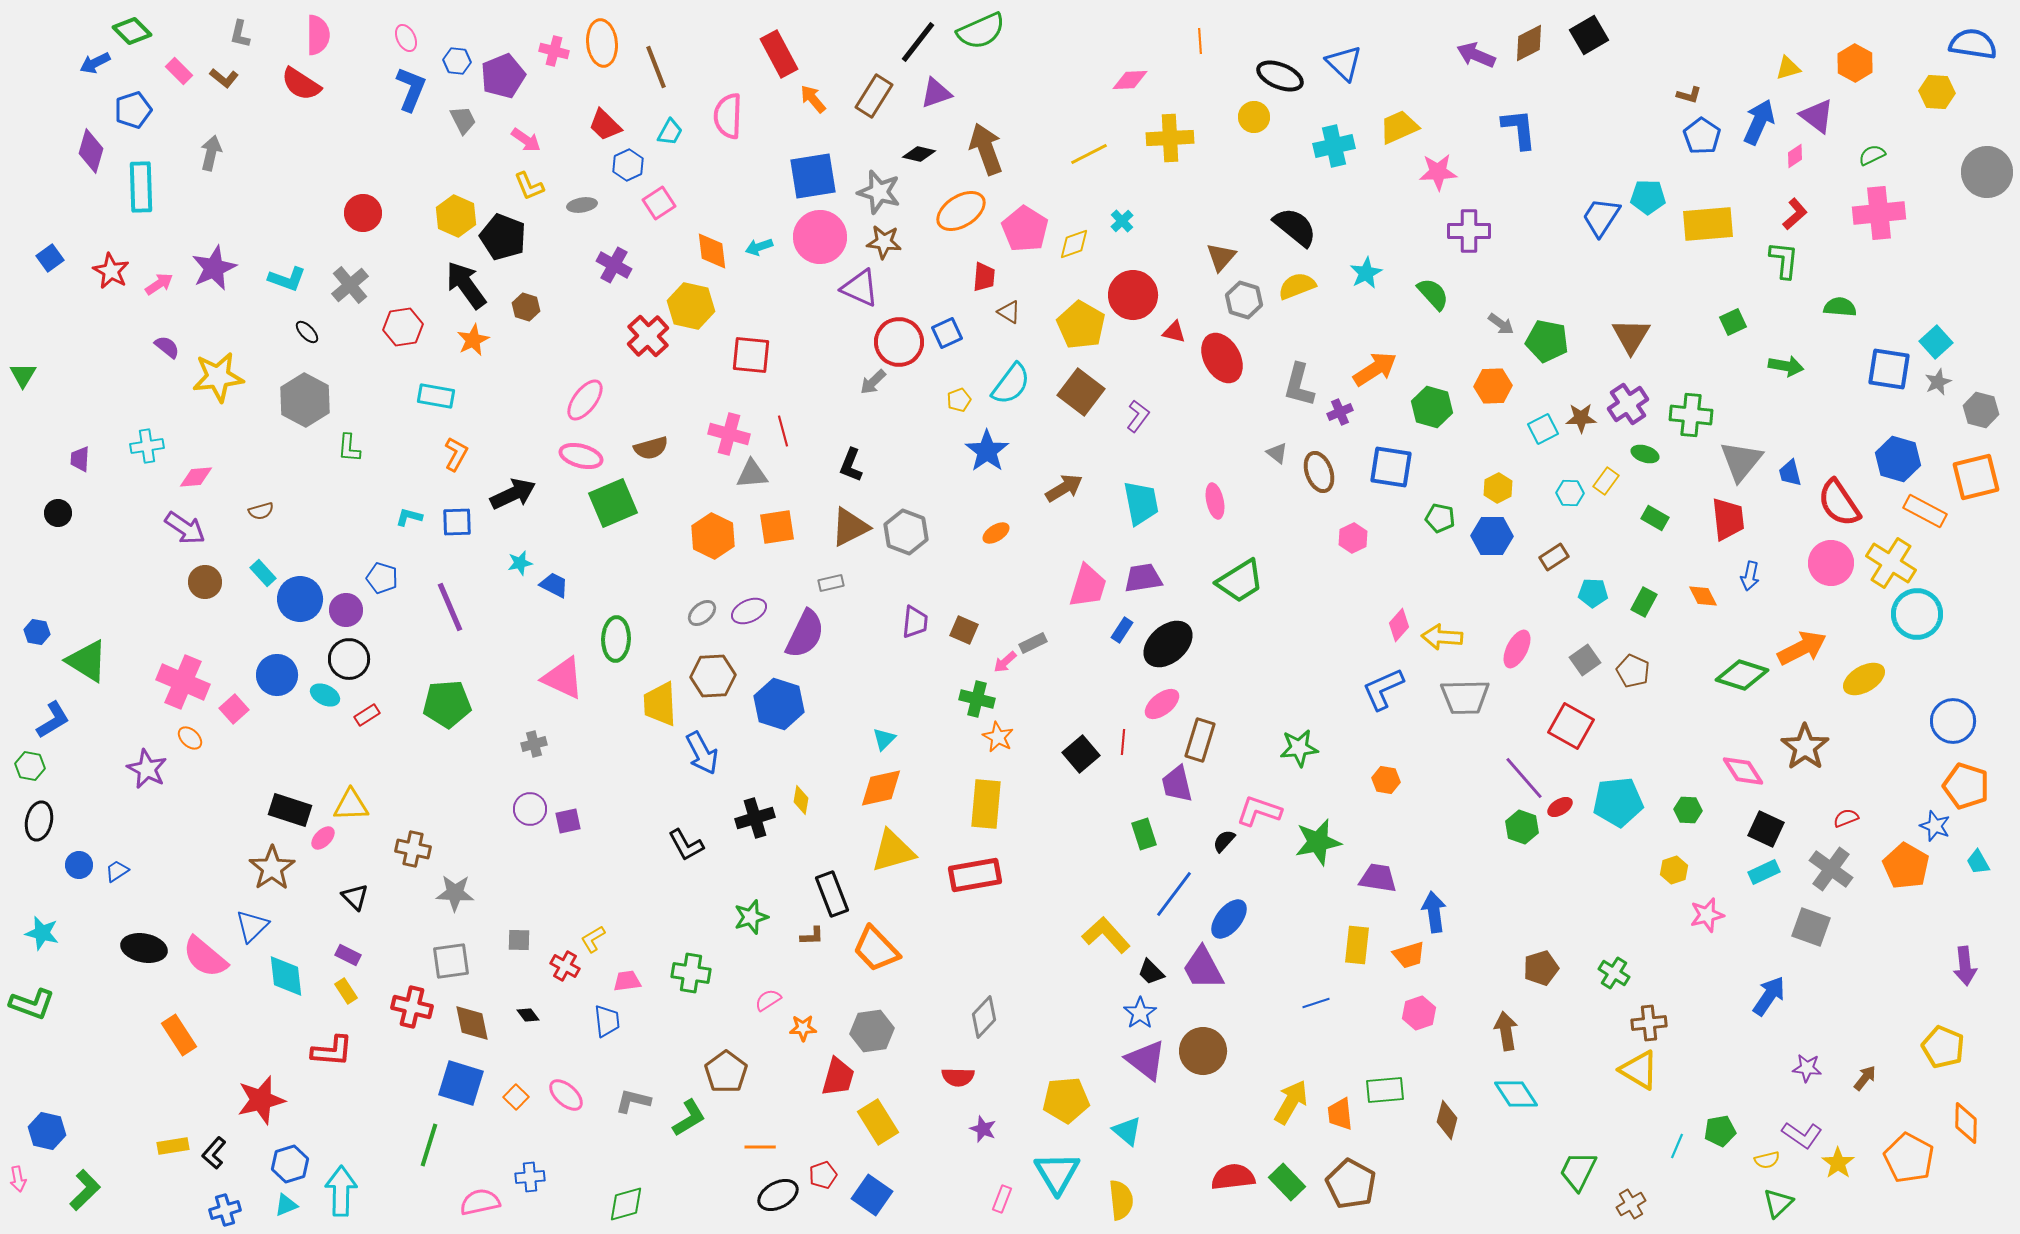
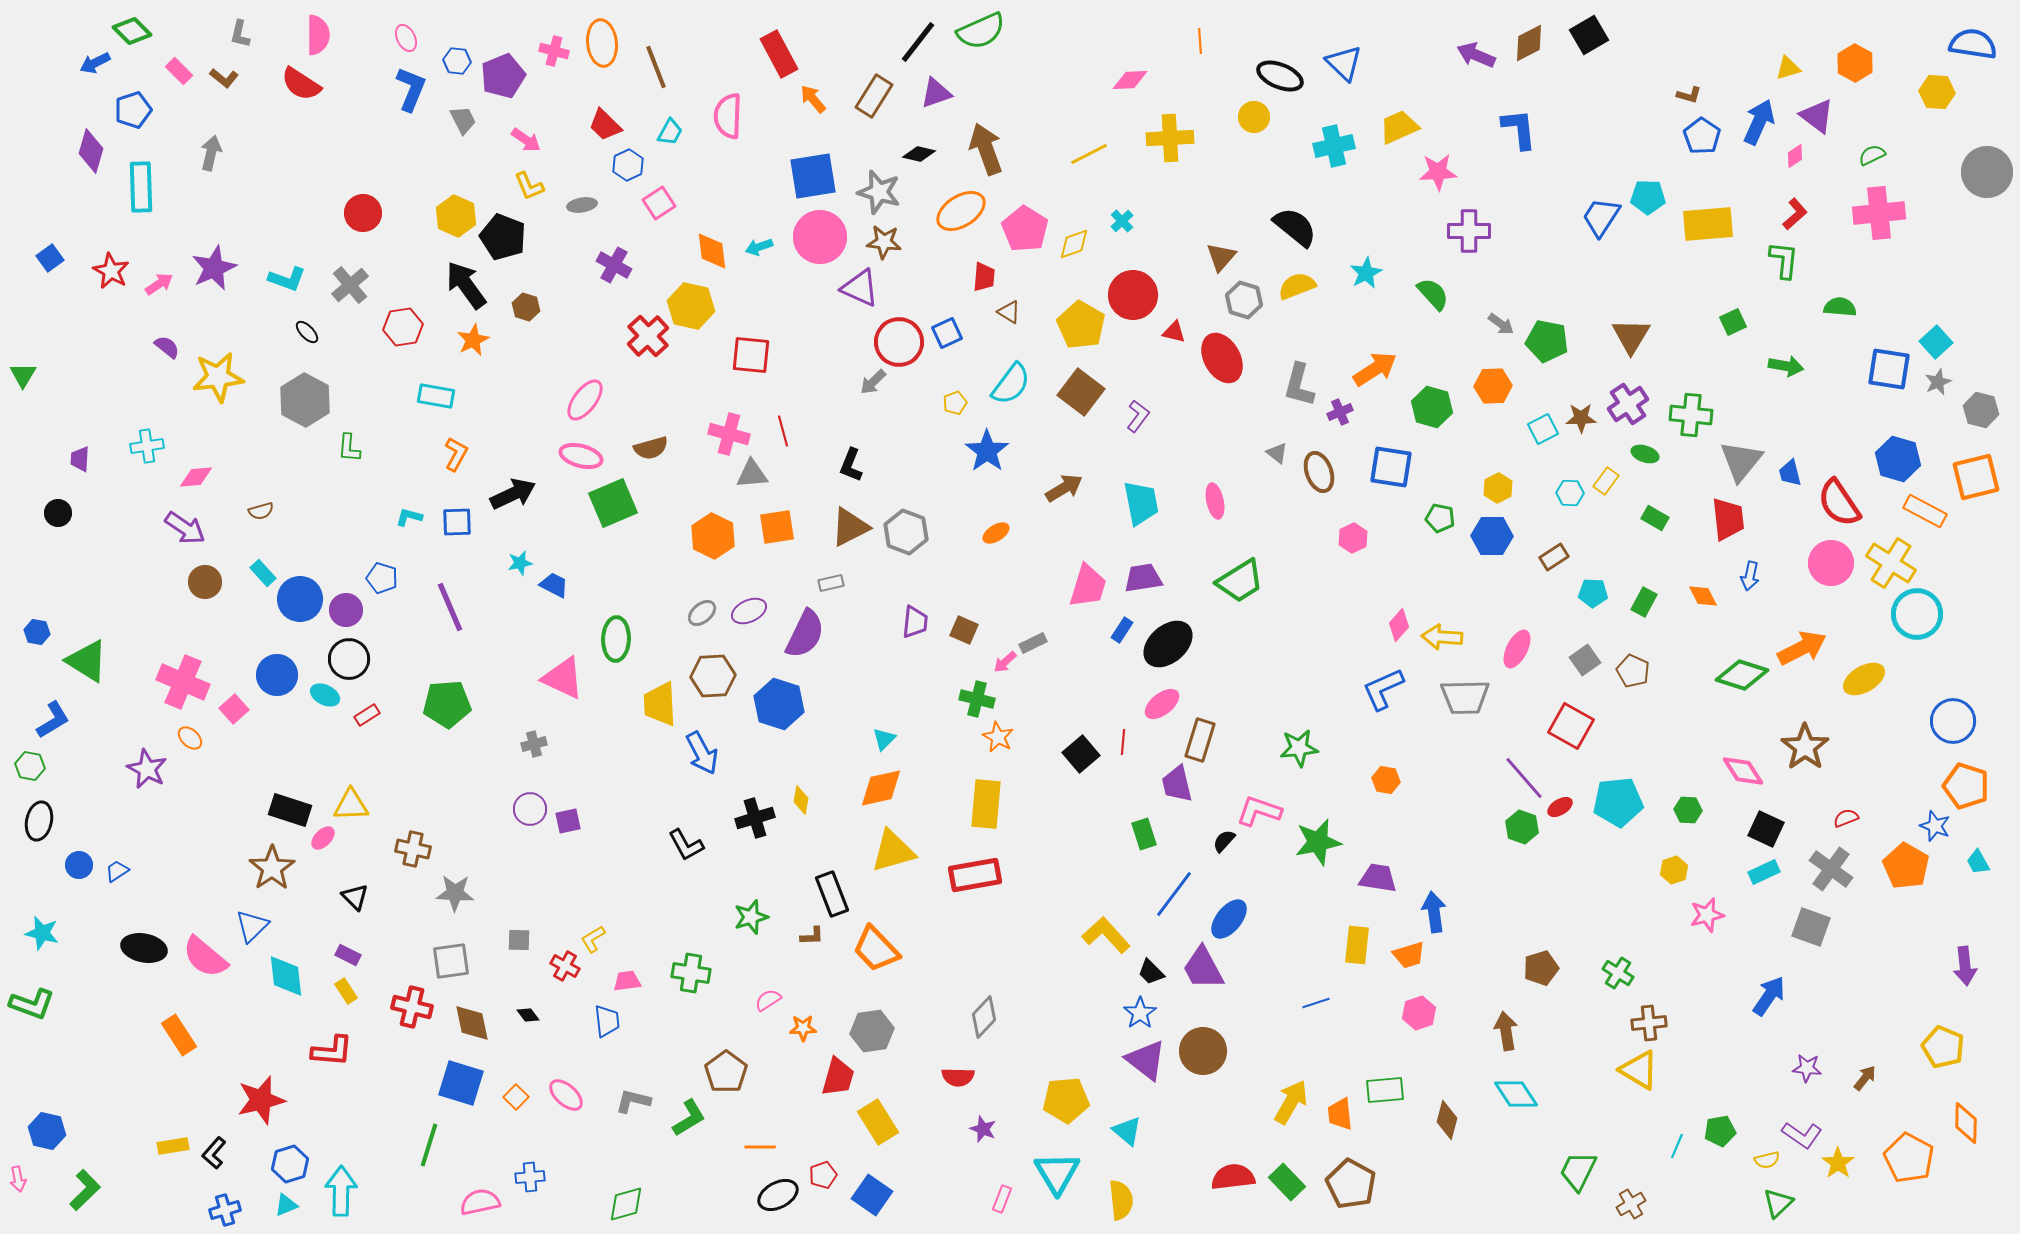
yellow pentagon at (959, 400): moved 4 px left, 3 px down
green cross at (1614, 973): moved 4 px right
